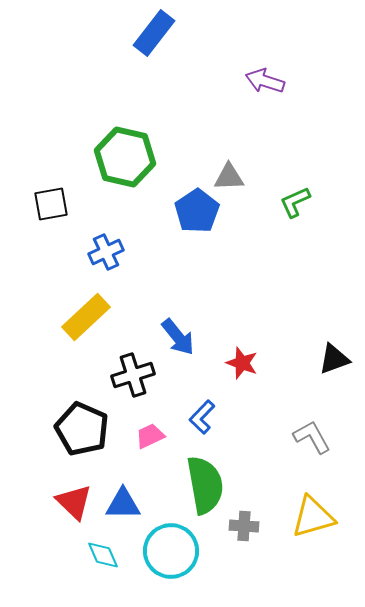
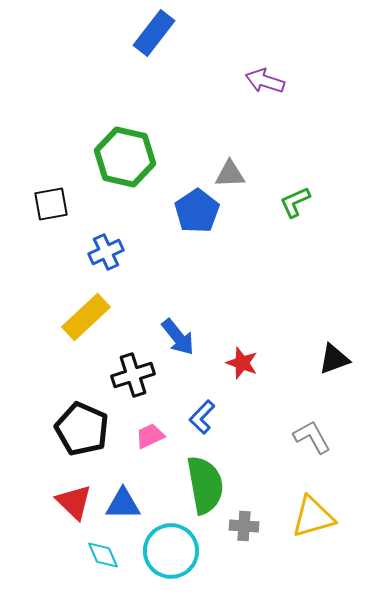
gray triangle: moved 1 px right, 3 px up
